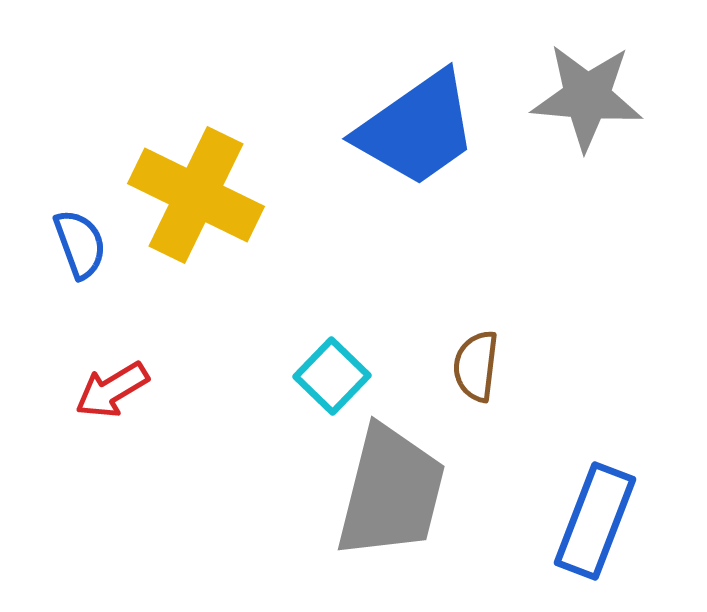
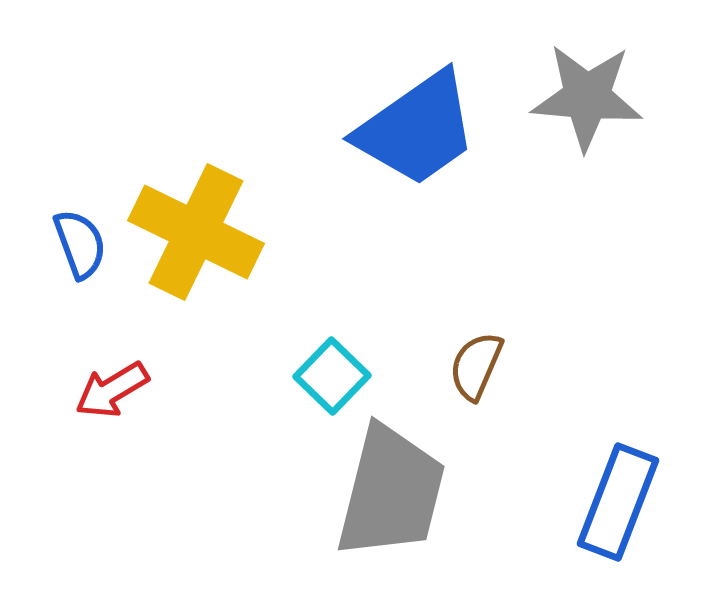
yellow cross: moved 37 px down
brown semicircle: rotated 16 degrees clockwise
blue rectangle: moved 23 px right, 19 px up
